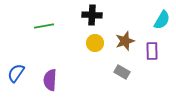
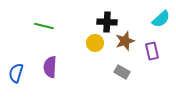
black cross: moved 15 px right, 7 px down
cyan semicircle: moved 1 px left, 1 px up; rotated 18 degrees clockwise
green line: rotated 24 degrees clockwise
purple rectangle: rotated 12 degrees counterclockwise
blue semicircle: rotated 18 degrees counterclockwise
purple semicircle: moved 13 px up
